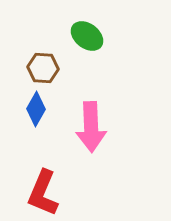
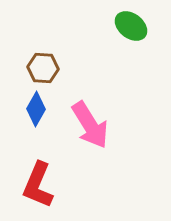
green ellipse: moved 44 px right, 10 px up
pink arrow: moved 1 px left, 2 px up; rotated 30 degrees counterclockwise
red L-shape: moved 5 px left, 8 px up
